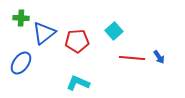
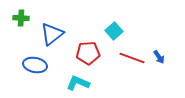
blue triangle: moved 8 px right, 1 px down
red pentagon: moved 11 px right, 12 px down
red line: rotated 15 degrees clockwise
blue ellipse: moved 14 px right, 2 px down; rotated 65 degrees clockwise
